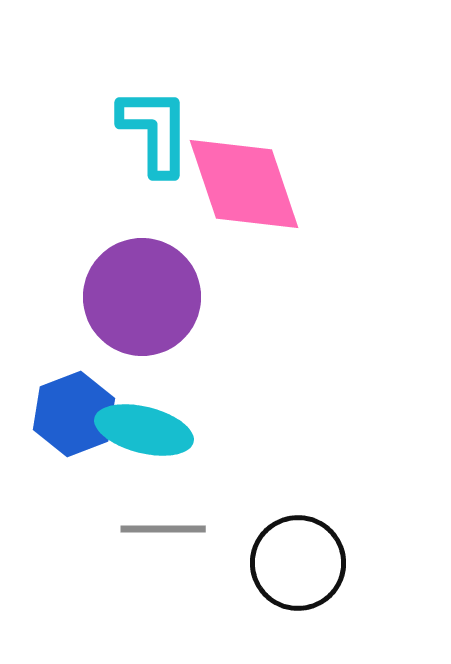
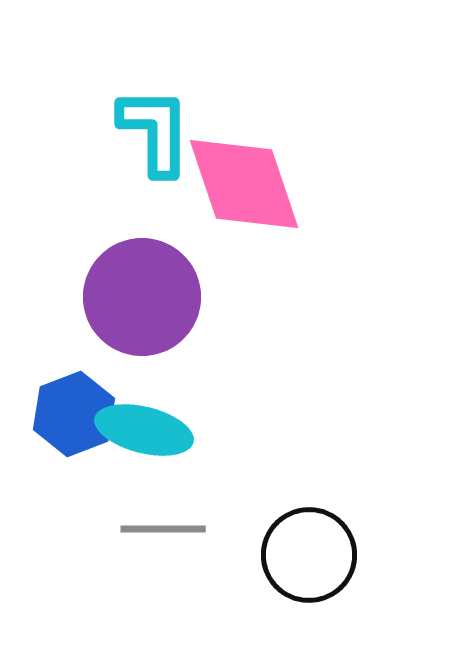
black circle: moved 11 px right, 8 px up
